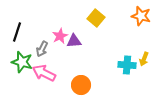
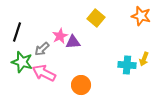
purple triangle: moved 1 px left, 1 px down
gray arrow: rotated 21 degrees clockwise
